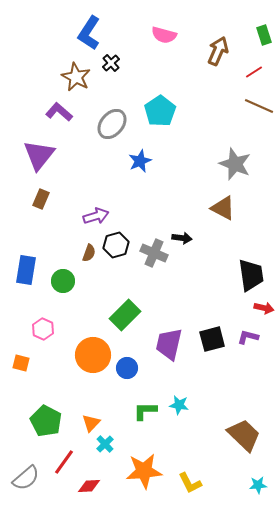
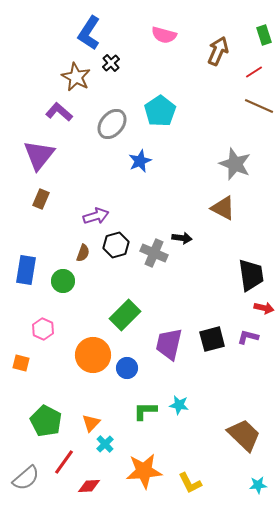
brown semicircle at (89, 253): moved 6 px left
